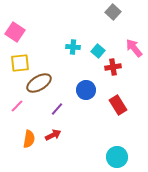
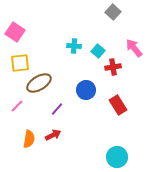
cyan cross: moved 1 px right, 1 px up
